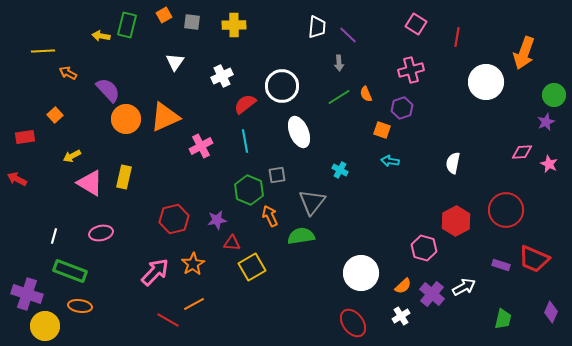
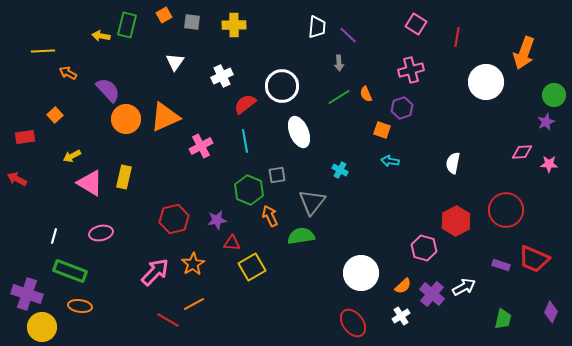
pink star at (549, 164): rotated 24 degrees counterclockwise
yellow circle at (45, 326): moved 3 px left, 1 px down
